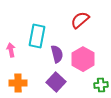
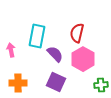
red semicircle: moved 3 px left, 13 px down; rotated 36 degrees counterclockwise
purple semicircle: moved 2 px left; rotated 30 degrees counterclockwise
purple square: rotated 18 degrees counterclockwise
